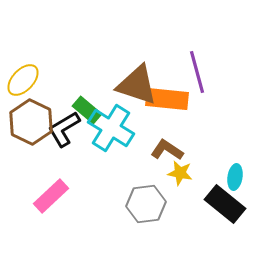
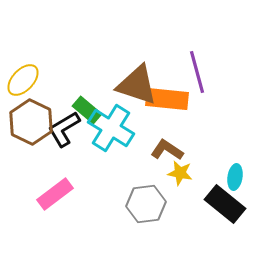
pink rectangle: moved 4 px right, 2 px up; rotated 6 degrees clockwise
